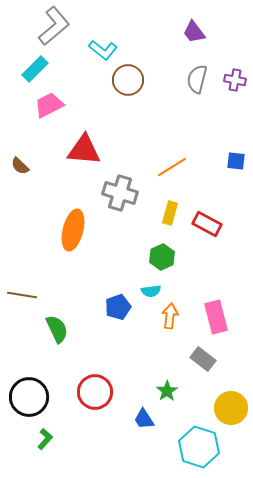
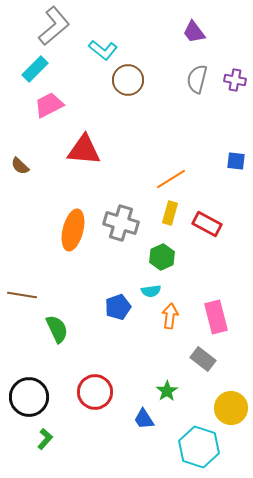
orange line: moved 1 px left, 12 px down
gray cross: moved 1 px right, 30 px down
